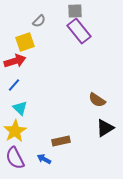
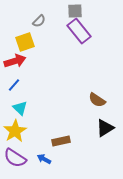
purple semicircle: rotated 30 degrees counterclockwise
